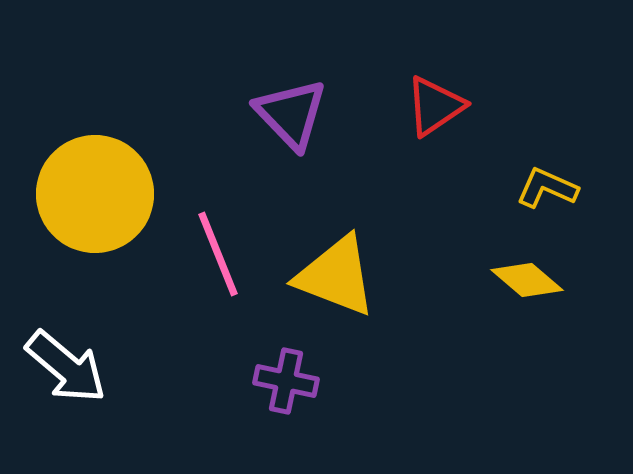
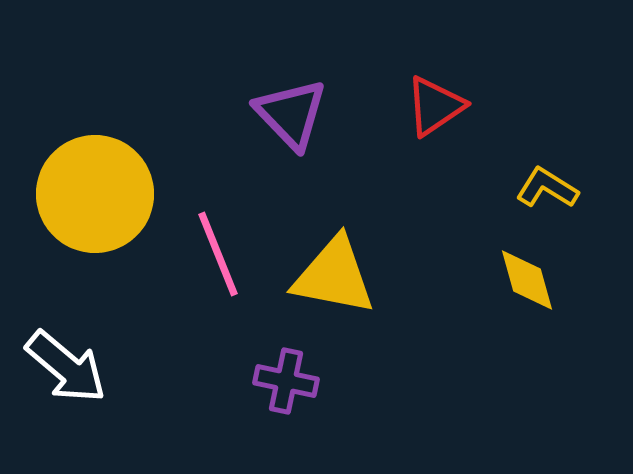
yellow L-shape: rotated 8 degrees clockwise
yellow triangle: moved 2 px left; rotated 10 degrees counterclockwise
yellow diamond: rotated 34 degrees clockwise
